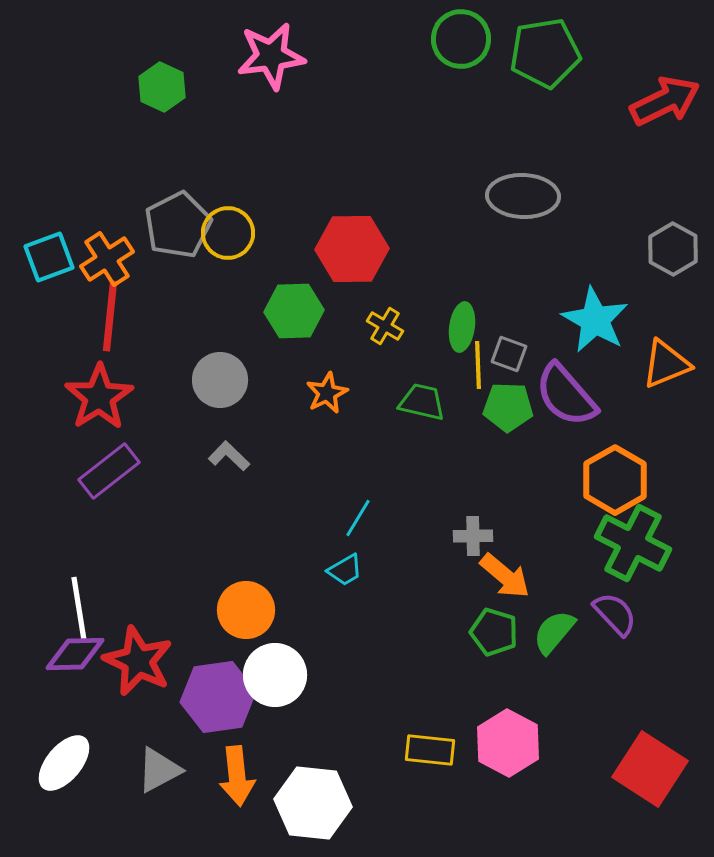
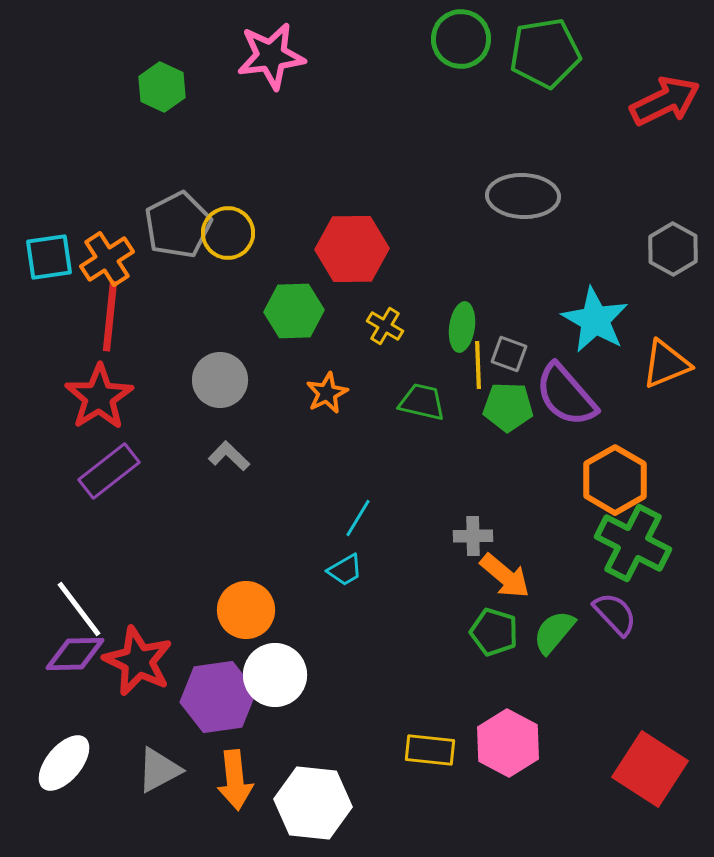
cyan square at (49, 257): rotated 12 degrees clockwise
white line at (79, 609): rotated 28 degrees counterclockwise
orange arrow at (237, 776): moved 2 px left, 4 px down
